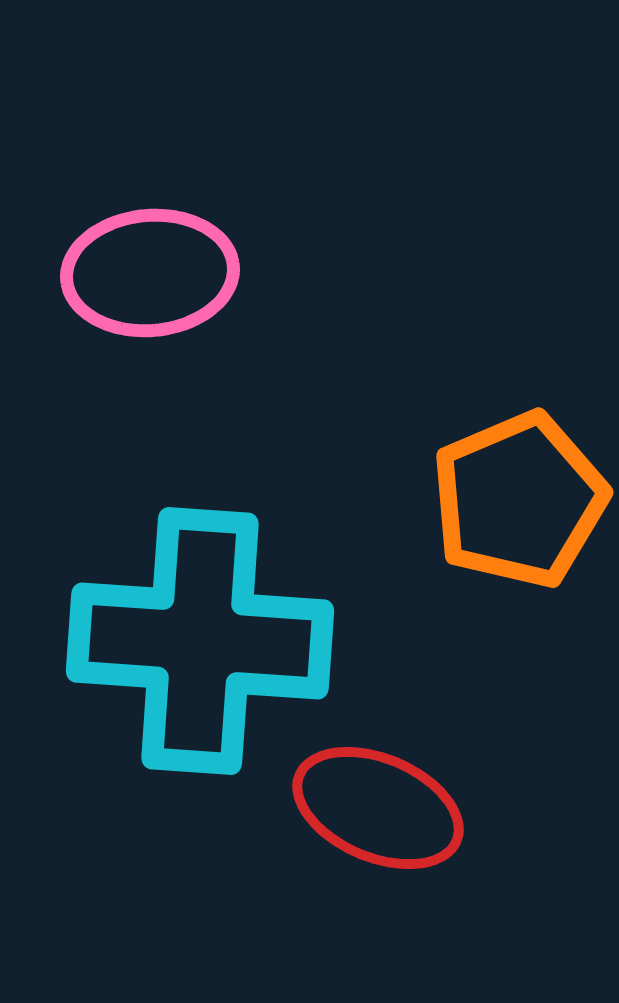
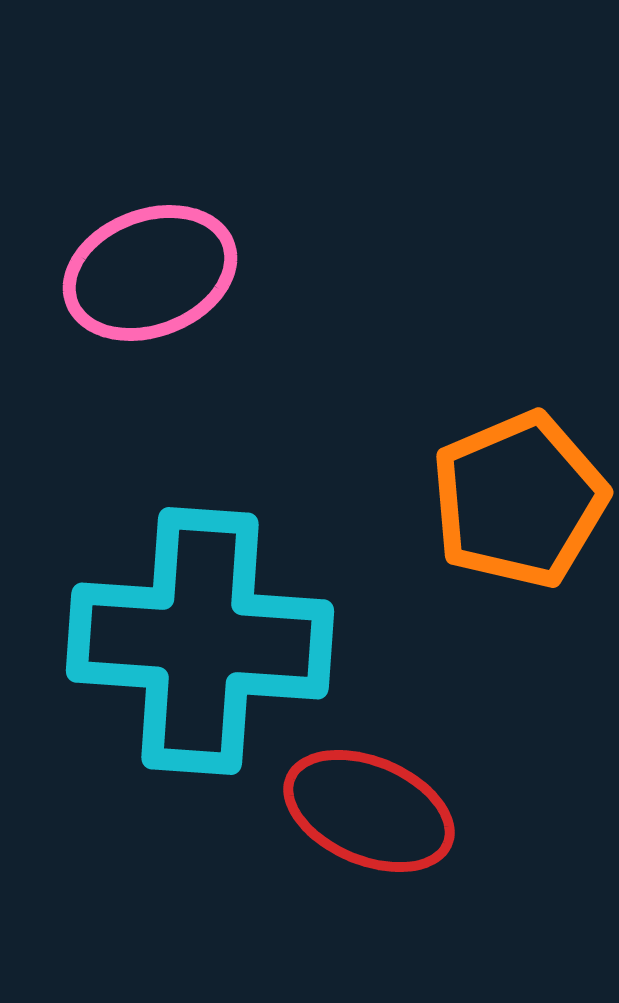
pink ellipse: rotated 16 degrees counterclockwise
red ellipse: moved 9 px left, 3 px down
